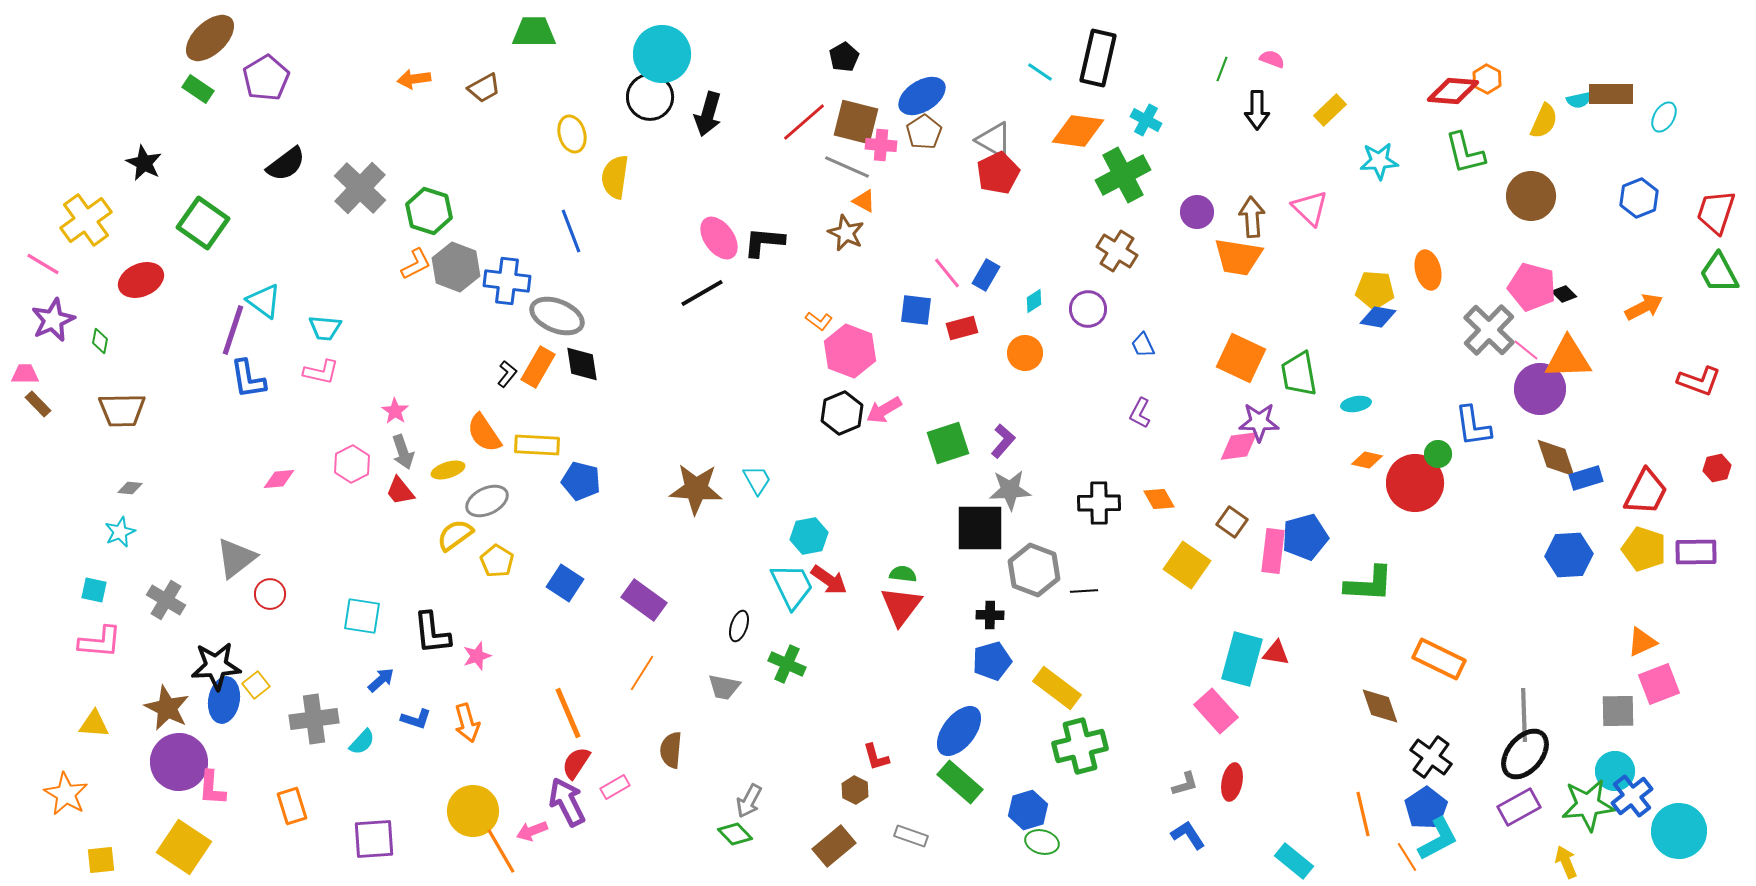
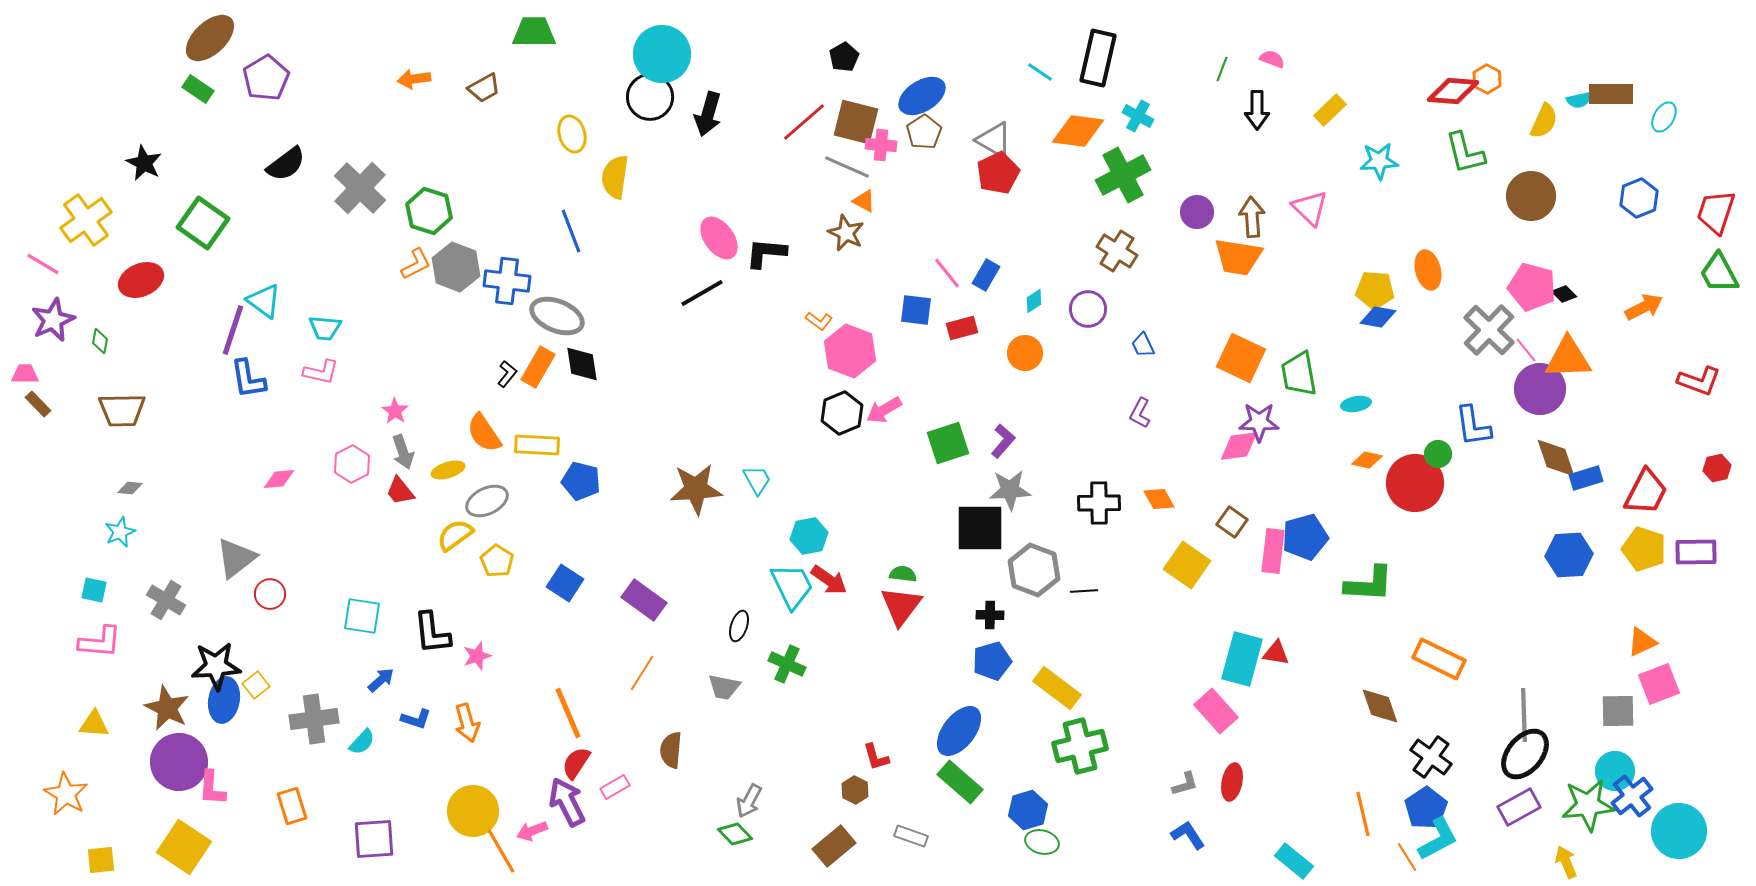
cyan cross at (1146, 120): moved 8 px left, 4 px up
black L-shape at (764, 242): moved 2 px right, 11 px down
pink line at (1526, 350): rotated 12 degrees clockwise
brown star at (696, 489): rotated 8 degrees counterclockwise
